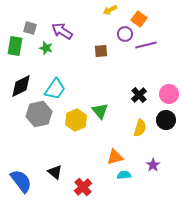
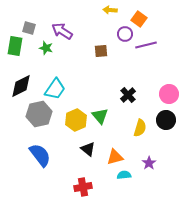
yellow arrow: rotated 32 degrees clockwise
gray square: moved 1 px left
black cross: moved 11 px left
green triangle: moved 5 px down
purple star: moved 4 px left, 2 px up
black triangle: moved 33 px right, 23 px up
blue semicircle: moved 19 px right, 26 px up
red cross: rotated 30 degrees clockwise
